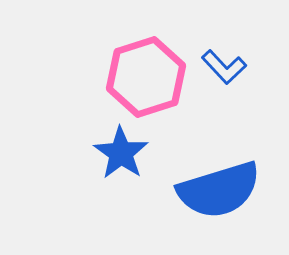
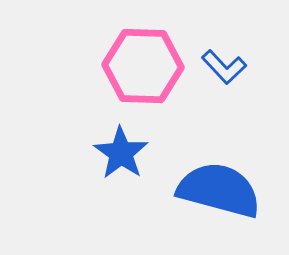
pink hexagon: moved 3 px left, 11 px up; rotated 20 degrees clockwise
blue semicircle: rotated 148 degrees counterclockwise
